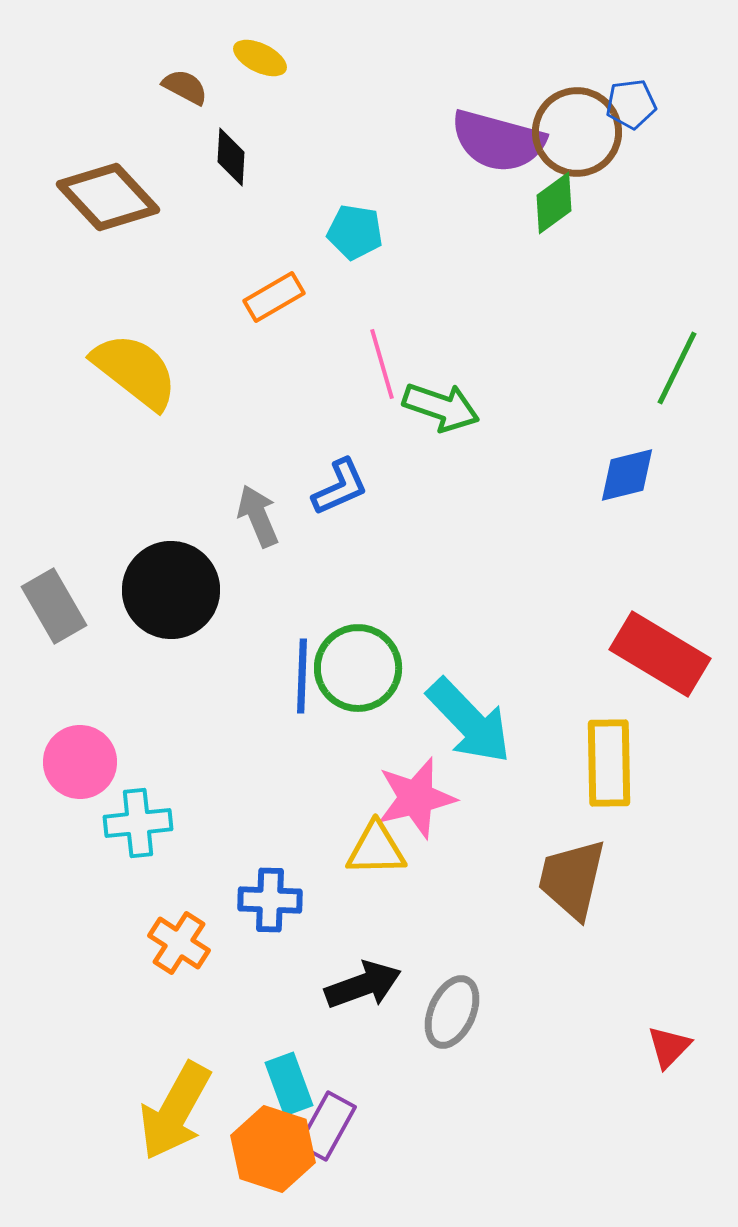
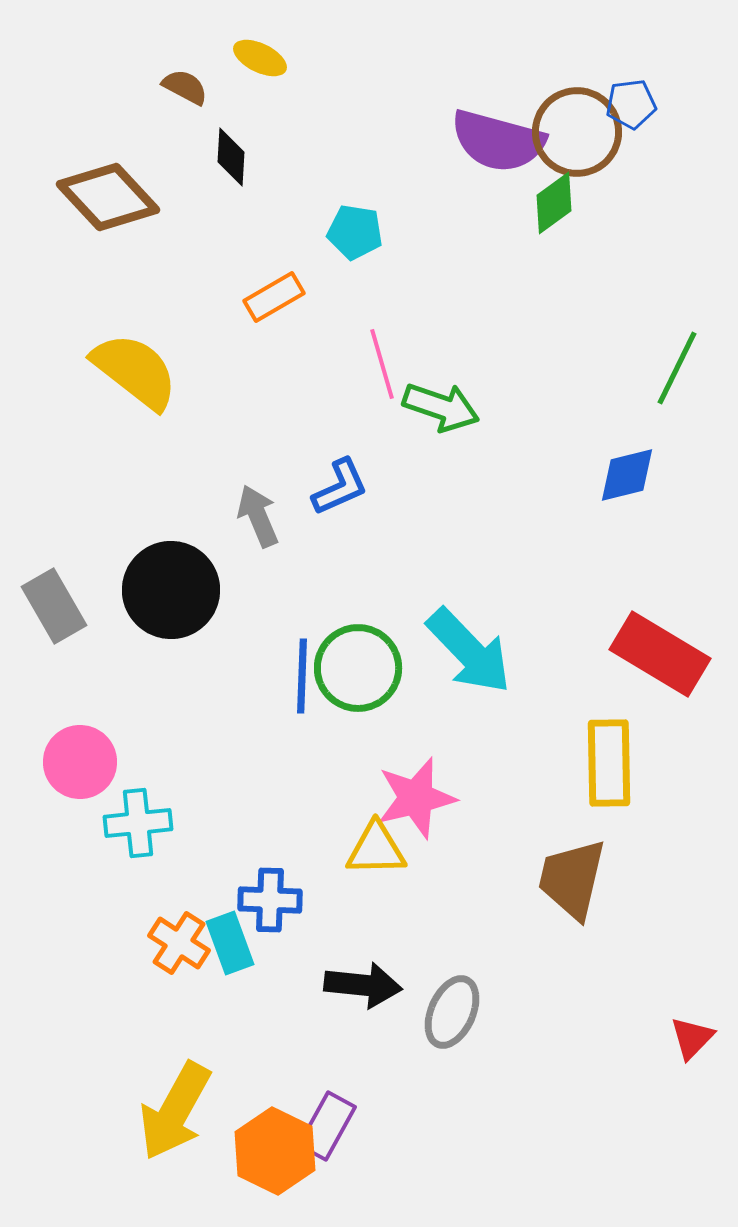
cyan arrow: moved 70 px up
black arrow: rotated 26 degrees clockwise
red triangle: moved 23 px right, 9 px up
cyan rectangle: moved 59 px left, 141 px up
orange hexagon: moved 2 px right, 2 px down; rotated 8 degrees clockwise
